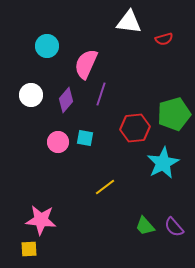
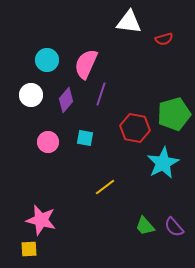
cyan circle: moved 14 px down
red hexagon: rotated 16 degrees clockwise
pink circle: moved 10 px left
pink star: rotated 8 degrees clockwise
